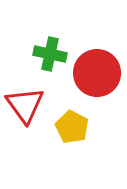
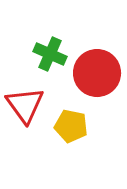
green cross: rotated 12 degrees clockwise
yellow pentagon: moved 1 px left, 1 px up; rotated 16 degrees counterclockwise
